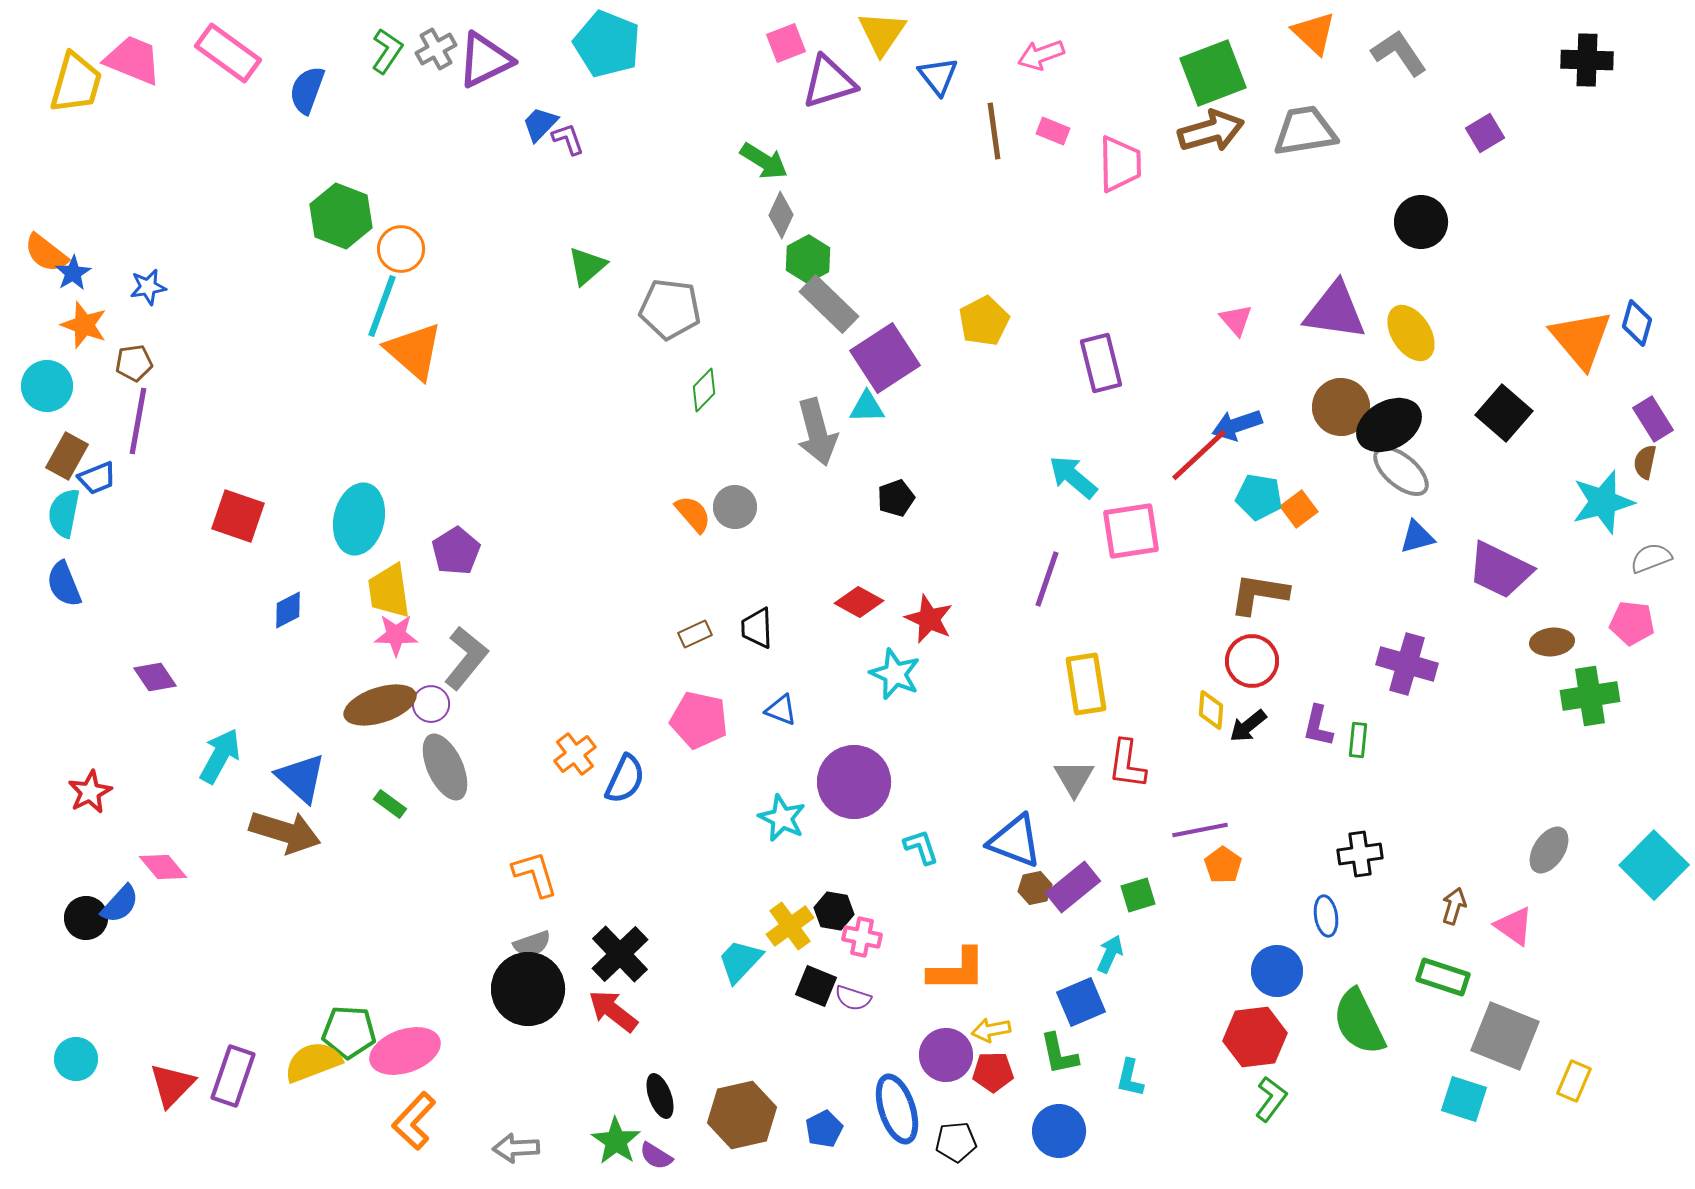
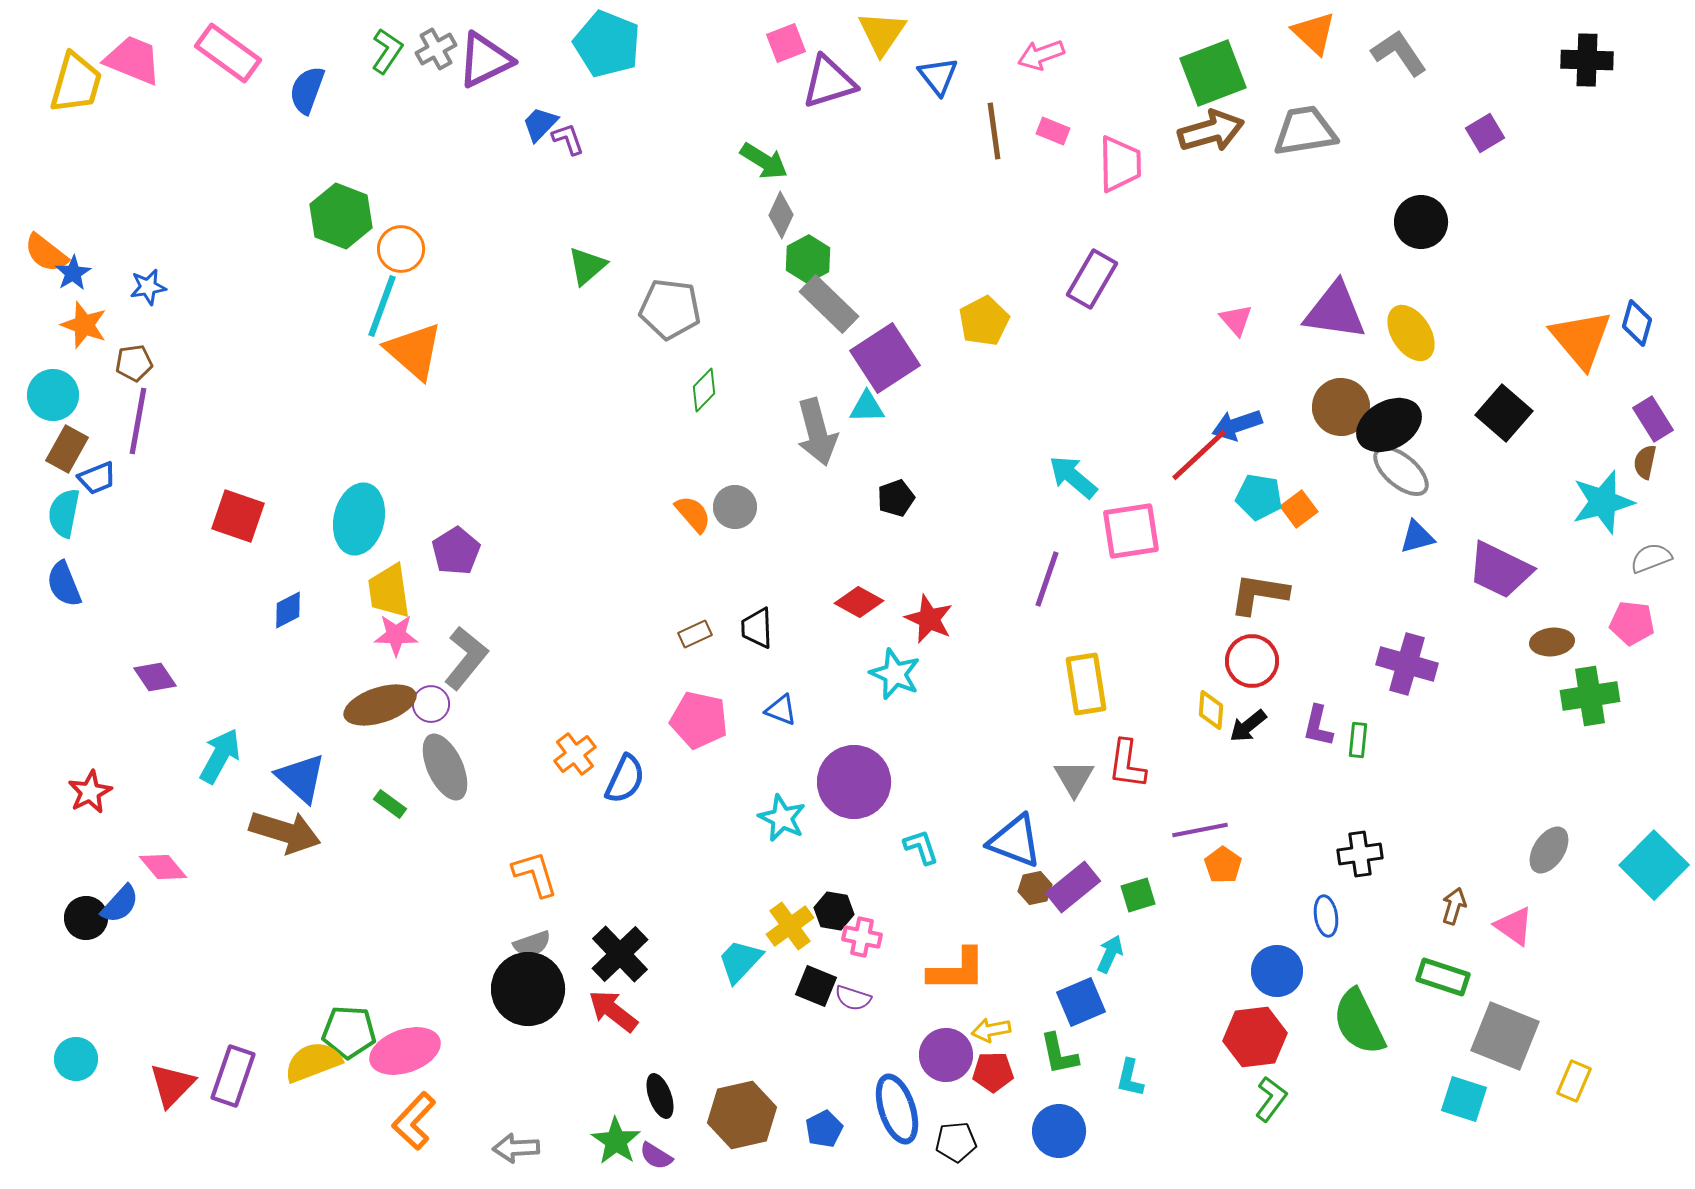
purple rectangle at (1101, 363): moved 9 px left, 84 px up; rotated 44 degrees clockwise
cyan circle at (47, 386): moved 6 px right, 9 px down
brown rectangle at (67, 456): moved 7 px up
